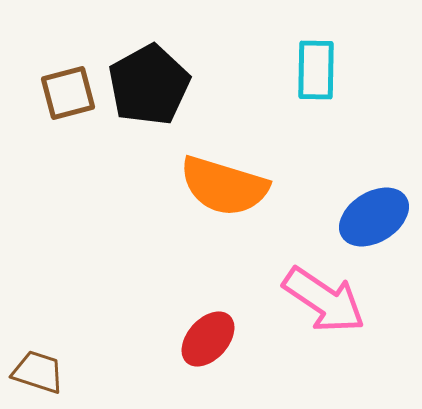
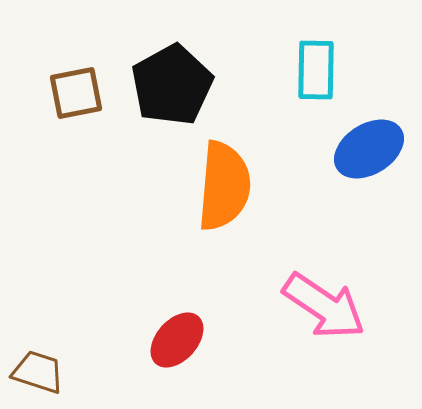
black pentagon: moved 23 px right
brown square: moved 8 px right; rotated 4 degrees clockwise
orange semicircle: rotated 102 degrees counterclockwise
blue ellipse: moved 5 px left, 68 px up
pink arrow: moved 6 px down
red ellipse: moved 31 px left, 1 px down
